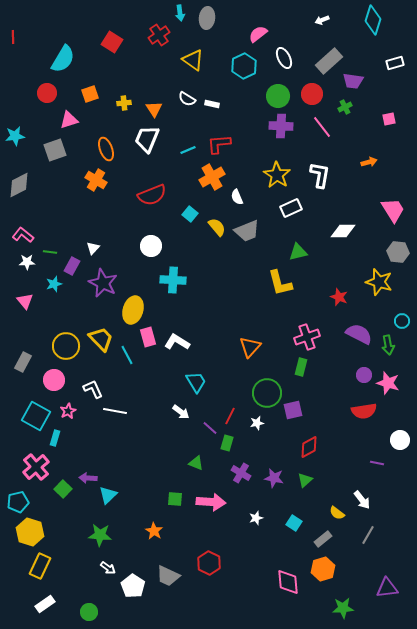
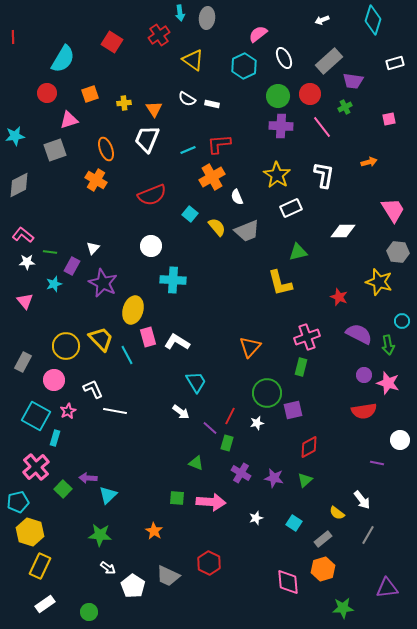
red circle at (312, 94): moved 2 px left
white L-shape at (320, 175): moved 4 px right
green square at (175, 499): moved 2 px right, 1 px up
